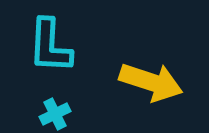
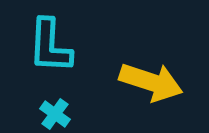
cyan cross: rotated 28 degrees counterclockwise
